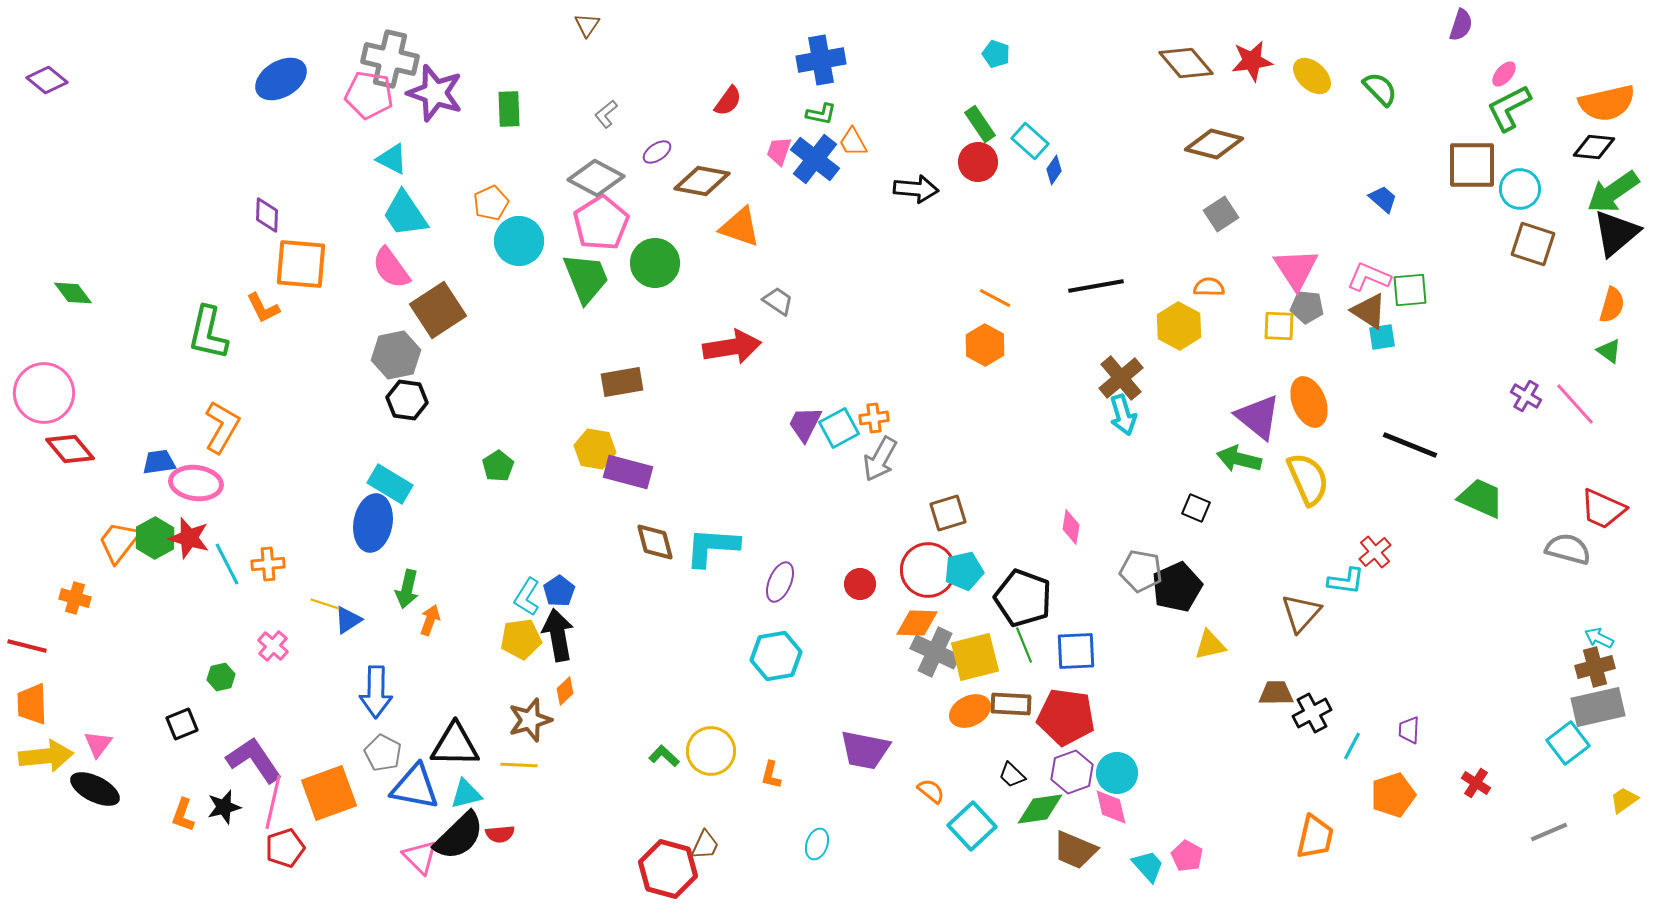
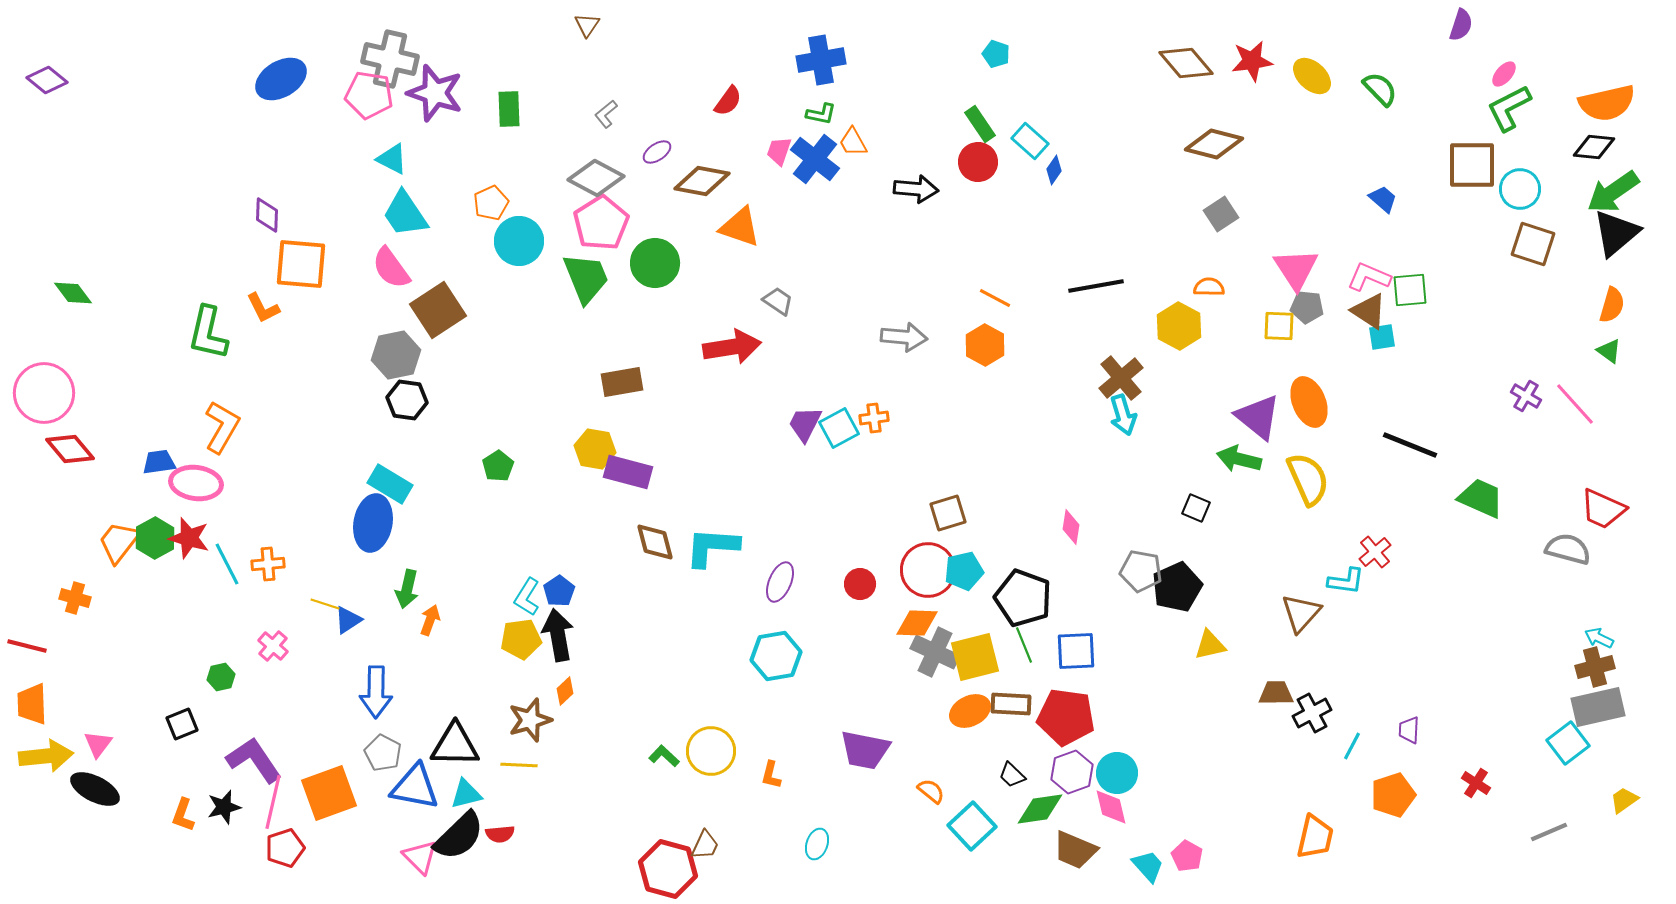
gray arrow at (880, 459): moved 24 px right, 122 px up; rotated 114 degrees counterclockwise
